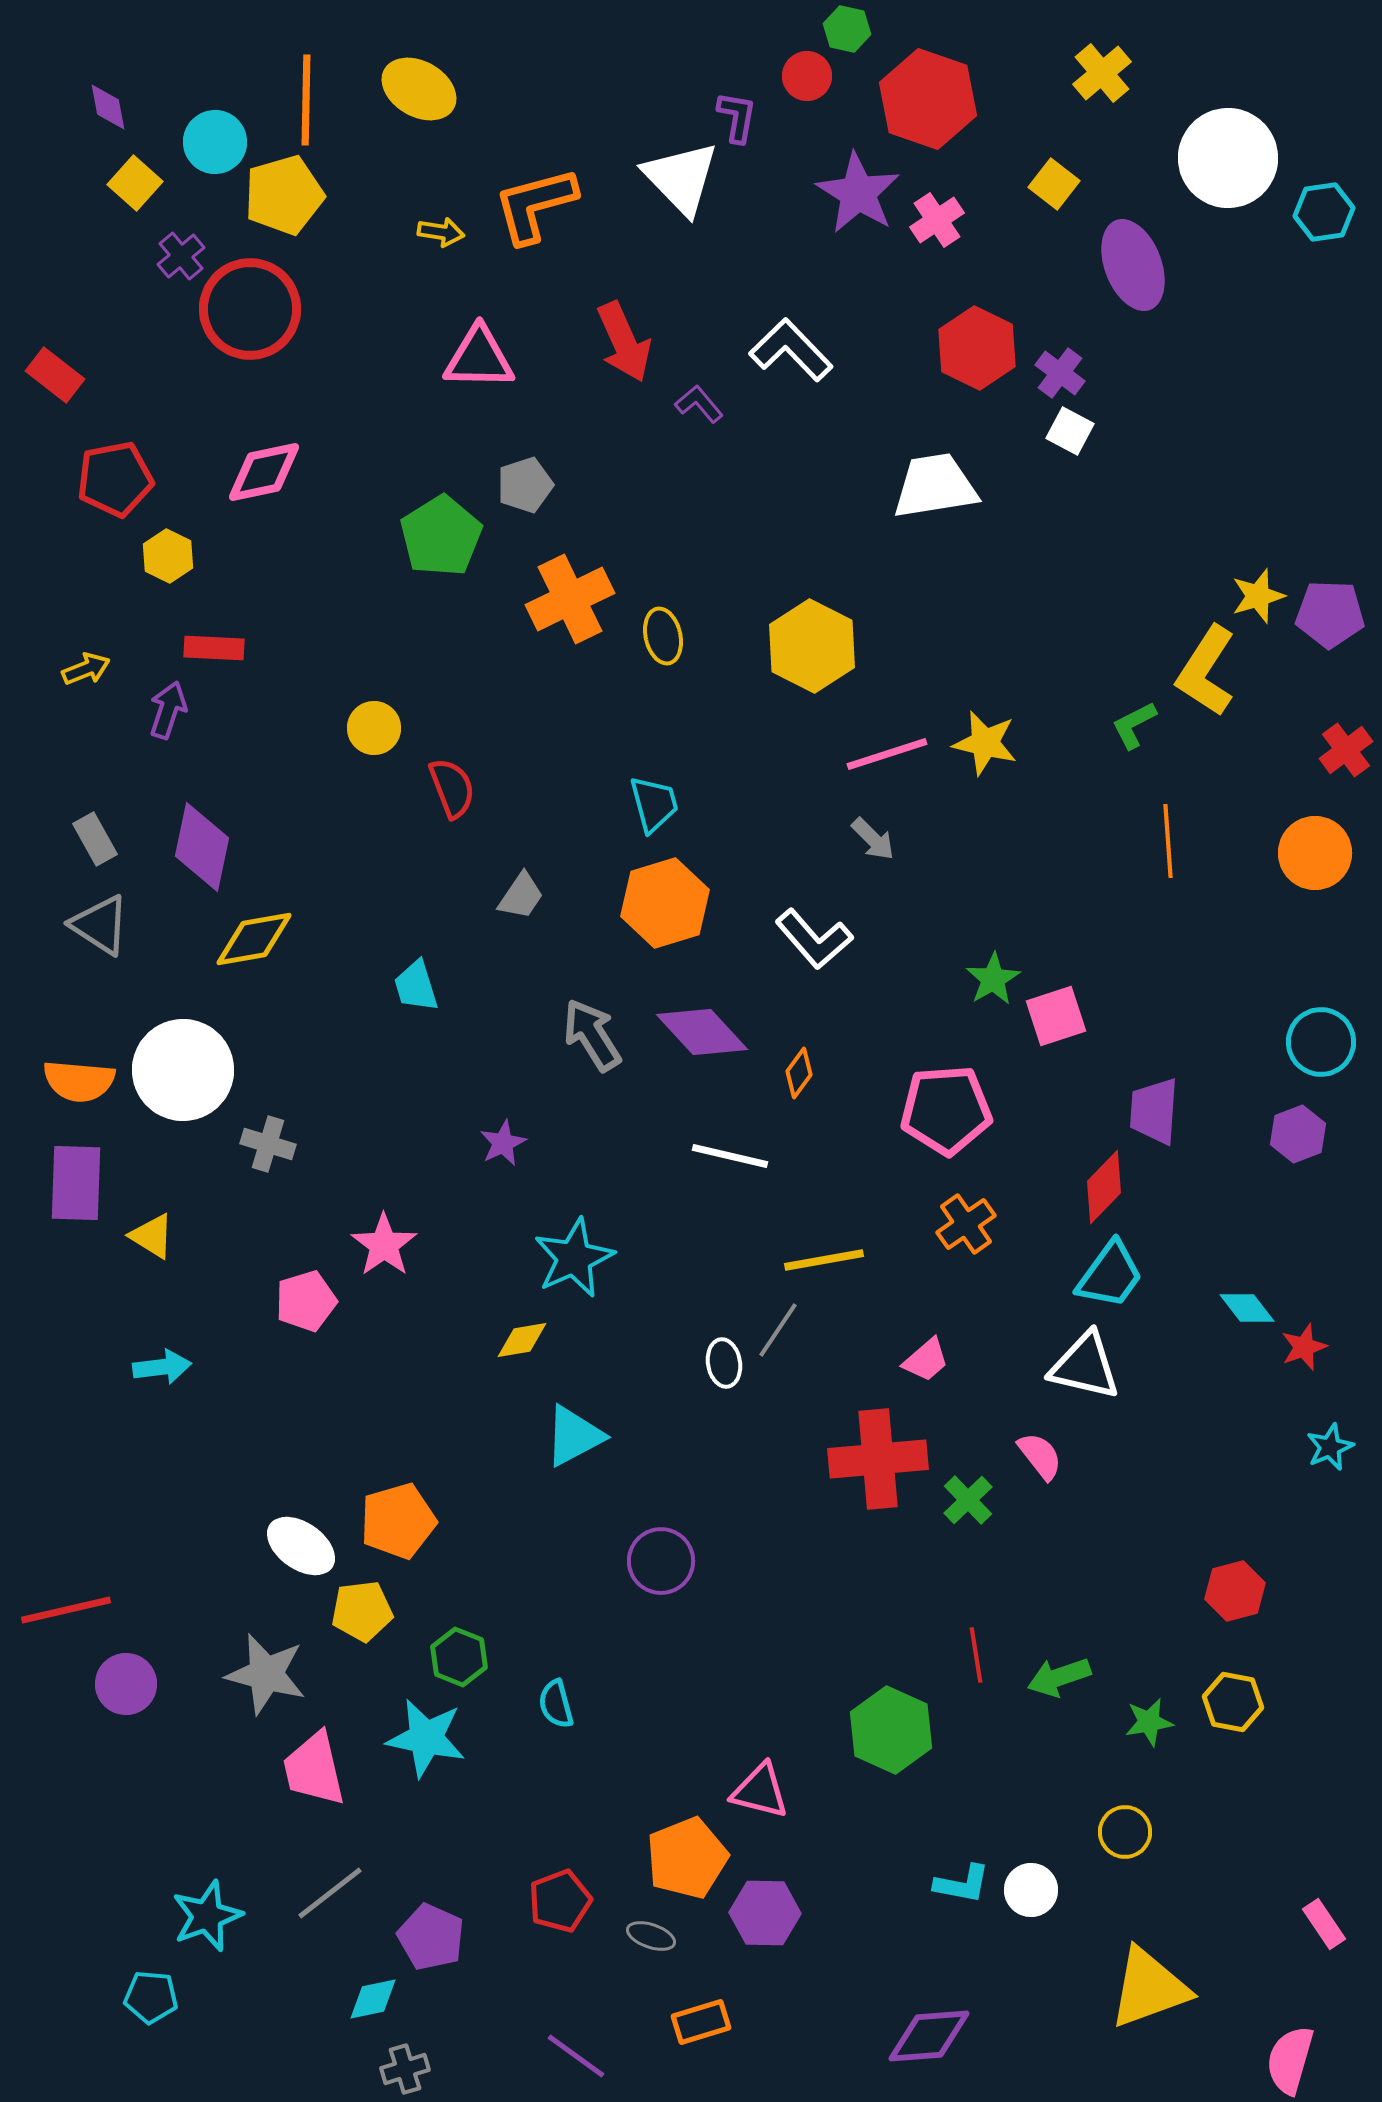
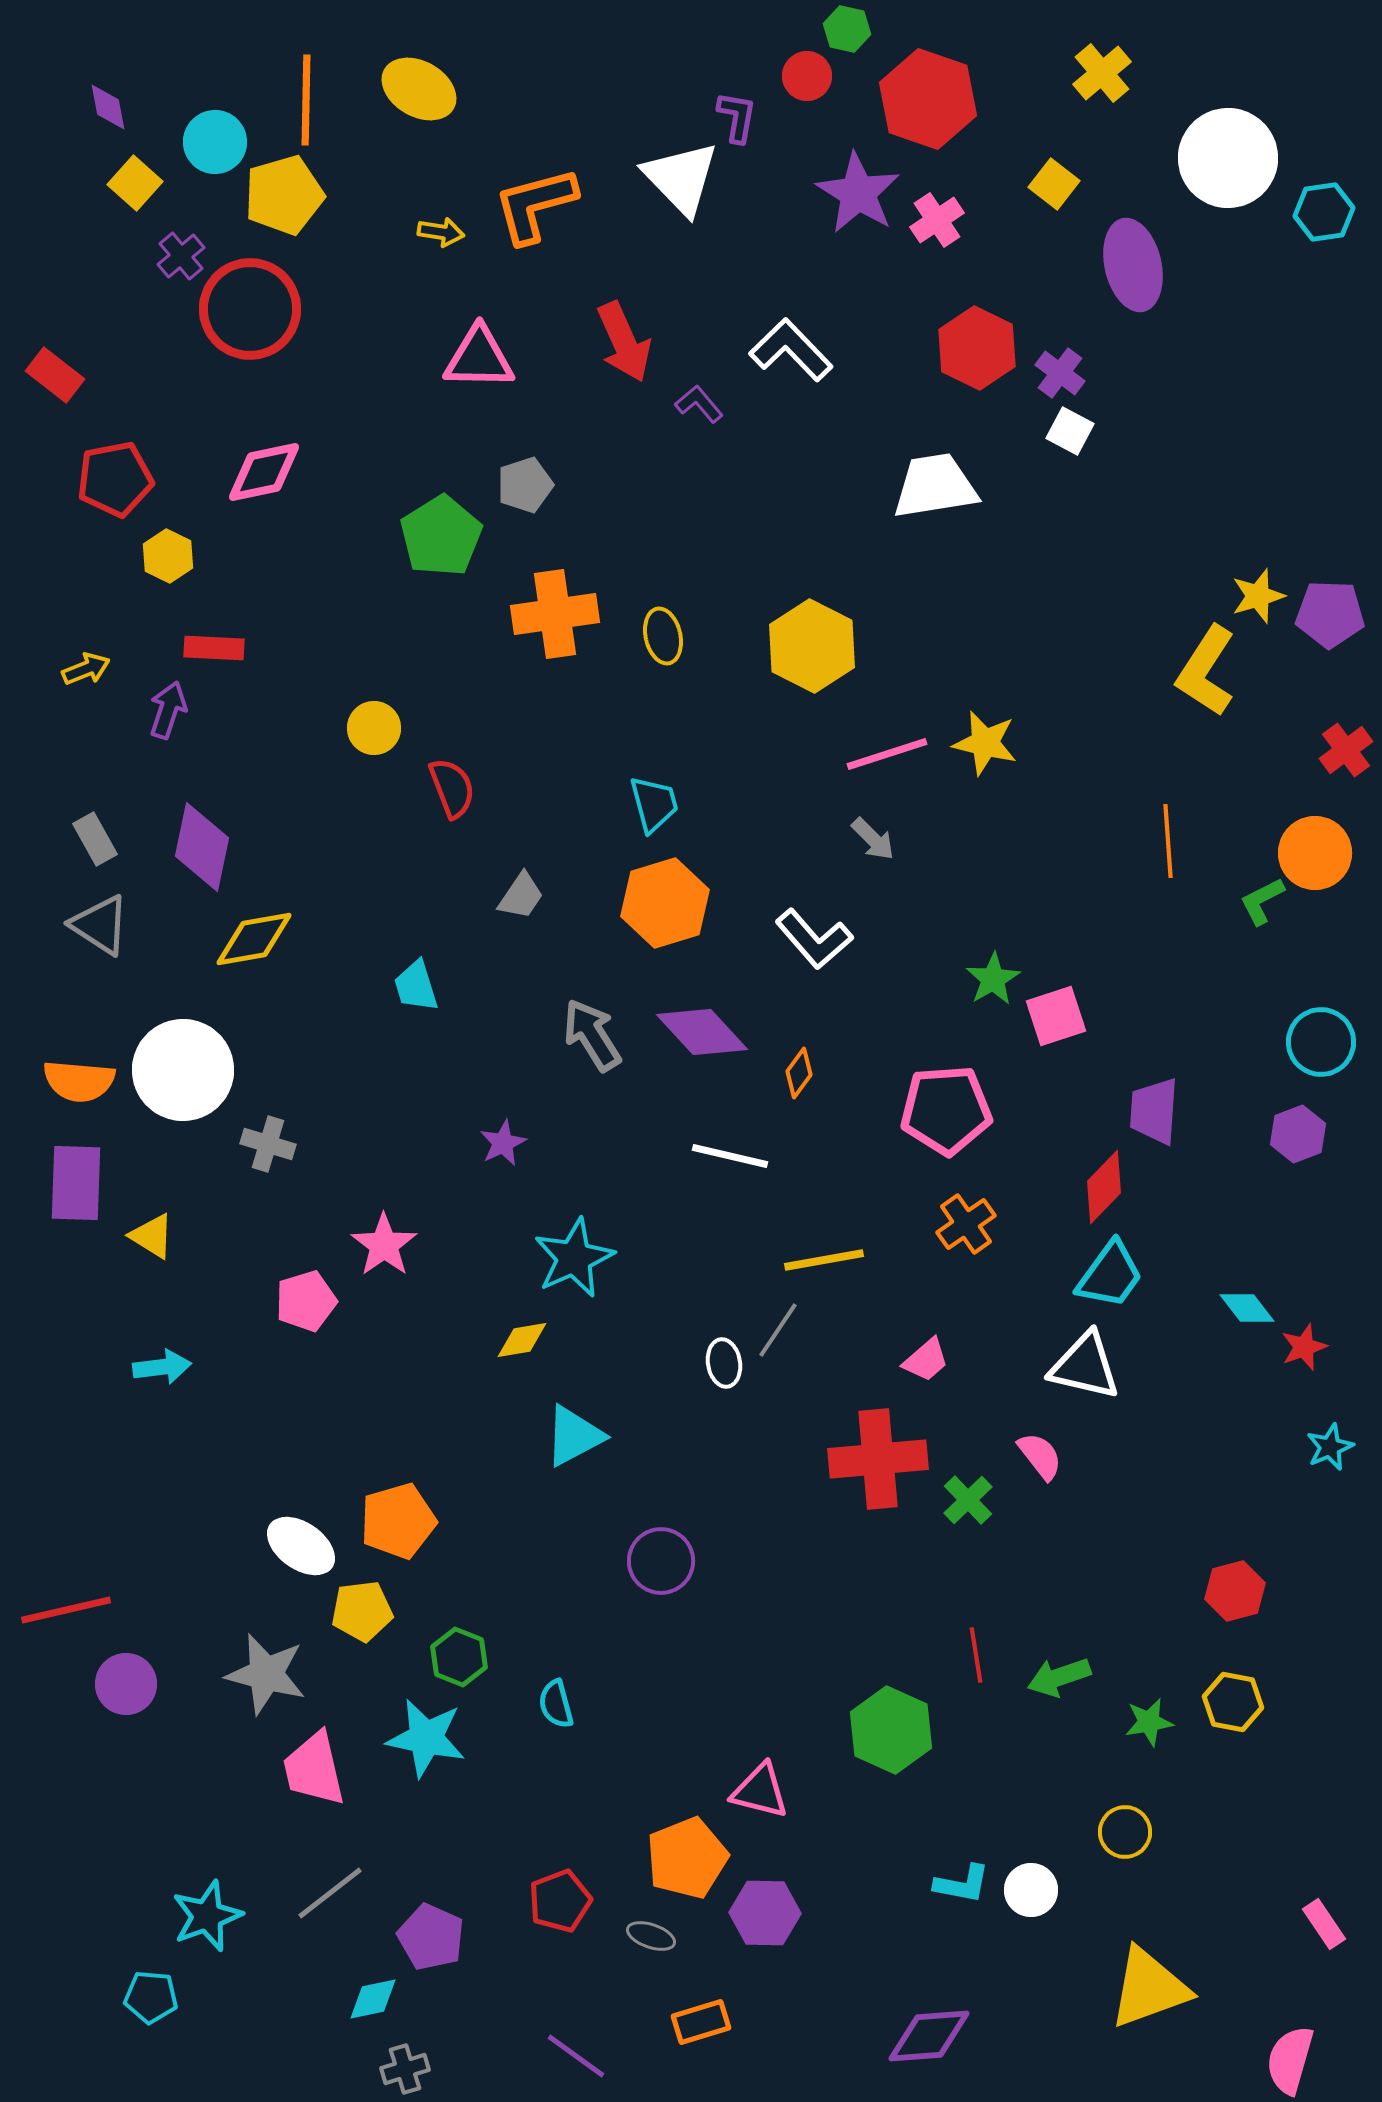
purple ellipse at (1133, 265): rotated 8 degrees clockwise
orange cross at (570, 599): moved 15 px left, 15 px down; rotated 18 degrees clockwise
green L-shape at (1134, 725): moved 128 px right, 176 px down
